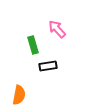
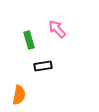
green rectangle: moved 4 px left, 5 px up
black rectangle: moved 5 px left
